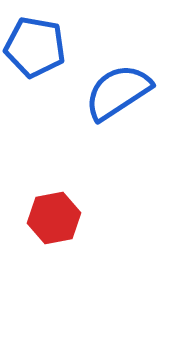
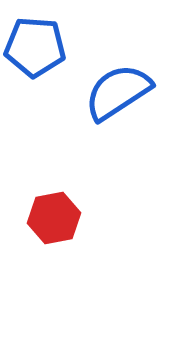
blue pentagon: rotated 6 degrees counterclockwise
